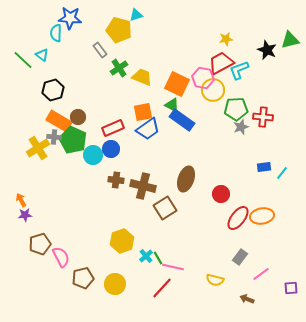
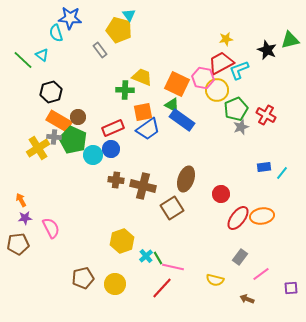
cyan triangle at (136, 15): moved 7 px left; rotated 48 degrees counterclockwise
cyan semicircle at (56, 33): rotated 18 degrees counterclockwise
green cross at (119, 68): moved 6 px right, 22 px down; rotated 36 degrees clockwise
black hexagon at (53, 90): moved 2 px left, 2 px down
yellow circle at (213, 90): moved 4 px right
green pentagon at (236, 109): rotated 20 degrees counterclockwise
red cross at (263, 117): moved 3 px right, 2 px up; rotated 24 degrees clockwise
brown square at (165, 208): moved 7 px right
purple star at (25, 215): moved 3 px down
brown pentagon at (40, 244): moved 22 px left; rotated 10 degrees clockwise
pink semicircle at (61, 257): moved 10 px left, 29 px up
